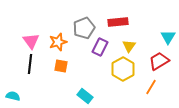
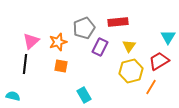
pink triangle: rotated 24 degrees clockwise
black line: moved 5 px left
yellow hexagon: moved 8 px right, 2 px down; rotated 15 degrees clockwise
cyan rectangle: moved 1 px left, 1 px up; rotated 21 degrees clockwise
